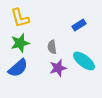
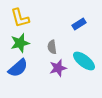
blue rectangle: moved 1 px up
